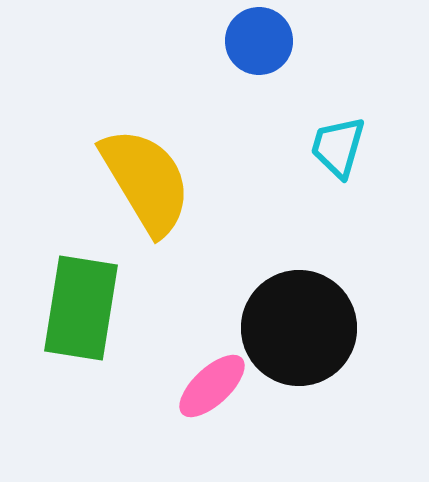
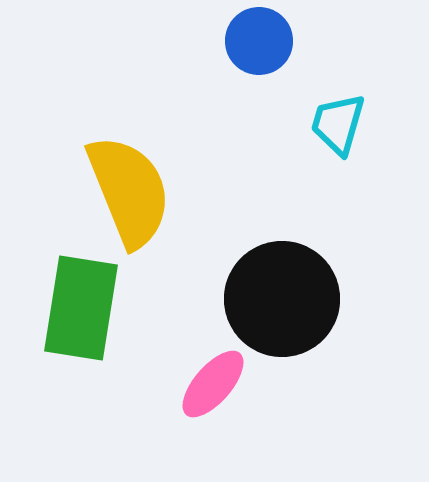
cyan trapezoid: moved 23 px up
yellow semicircle: moved 17 px left, 10 px down; rotated 9 degrees clockwise
black circle: moved 17 px left, 29 px up
pink ellipse: moved 1 px right, 2 px up; rotated 6 degrees counterclockwise
